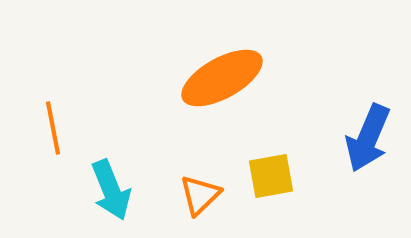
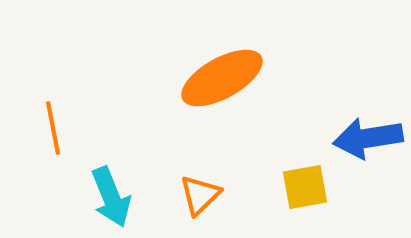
blue arrow: rotated 58 degrees clockwise
yellow square: moved 34 px right, 11 px down
cyan arrow: moved 7 px down
